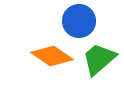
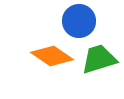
green trapezoid: rotated 24 degrees clockwise
